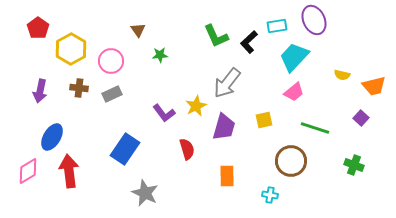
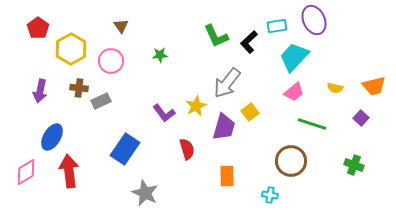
brown triangle: moved 17 px left, 4 px up
yellow semicircle: moved 7 px left, 13 px down
gray rectangle: moved 11 px left, 7 px down
yellow square: moved 14 px left, 8 px up; rotated 24 degrees counterclockwise
green line: moved 3 px left, 4 px up
pink diamond: moved 2 px left, 1 px down
